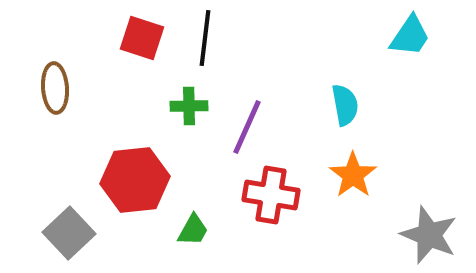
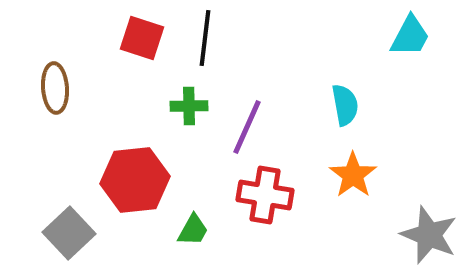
cyan trapezoid: rotated 6 degrees counterclockwise
red cross: moved 6 px left
